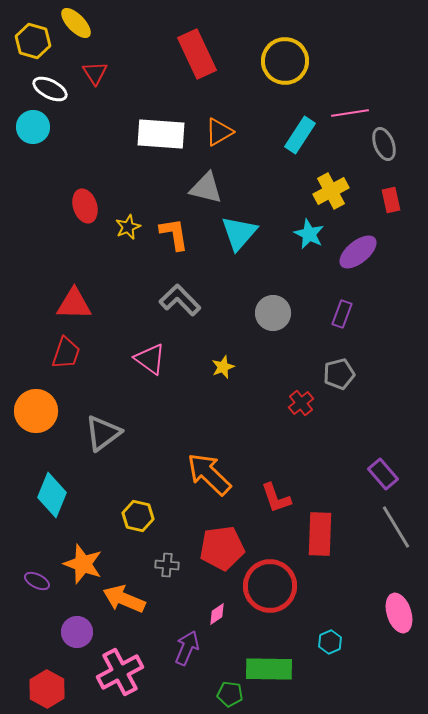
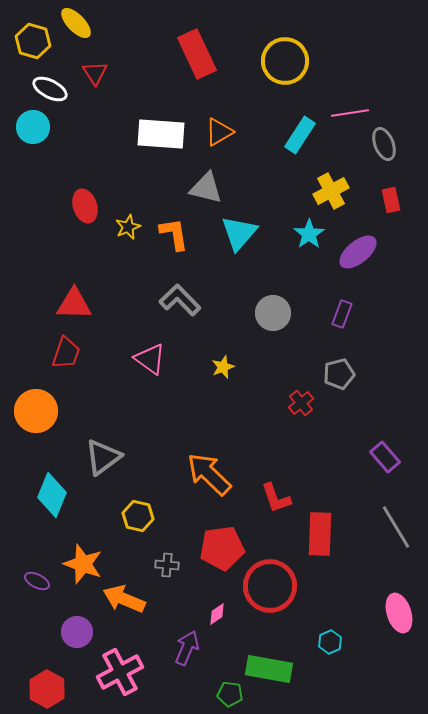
cyan star at (309, 234): rotated 12 degrees clockwise
gray triangle at (103, 433): moved 24 px down
purple rectangle at (383, 474): moved 2 px right, 17 px up
green rectangle at (269, 669): rotated 9 degrees clockwise
